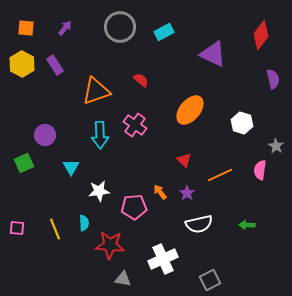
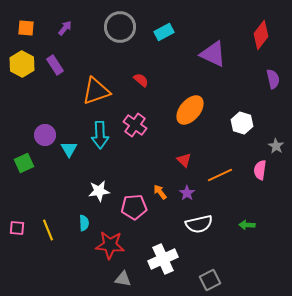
cyan triangle: moved 2 px left, 18 px up
yellow line: moved 7 px left, 1 px down
